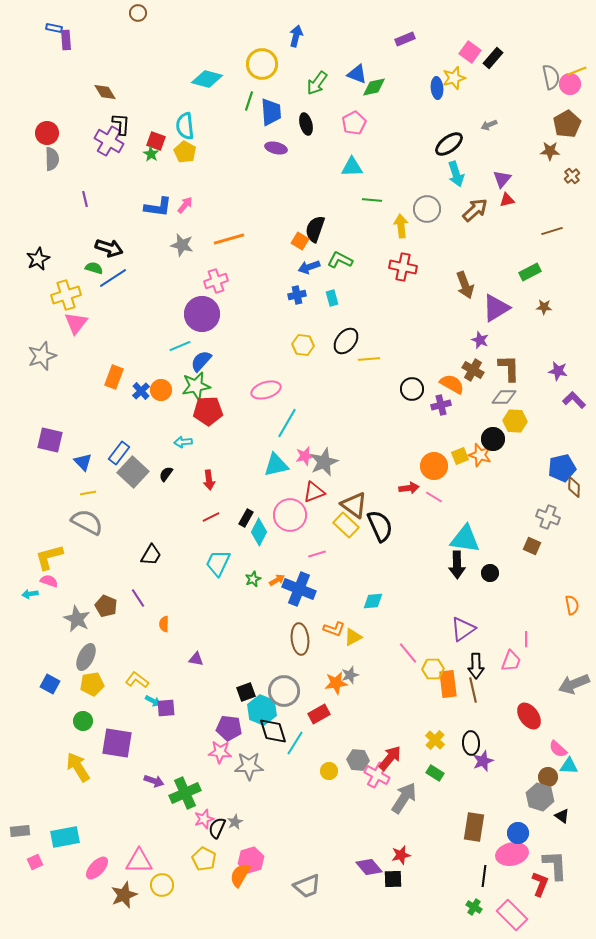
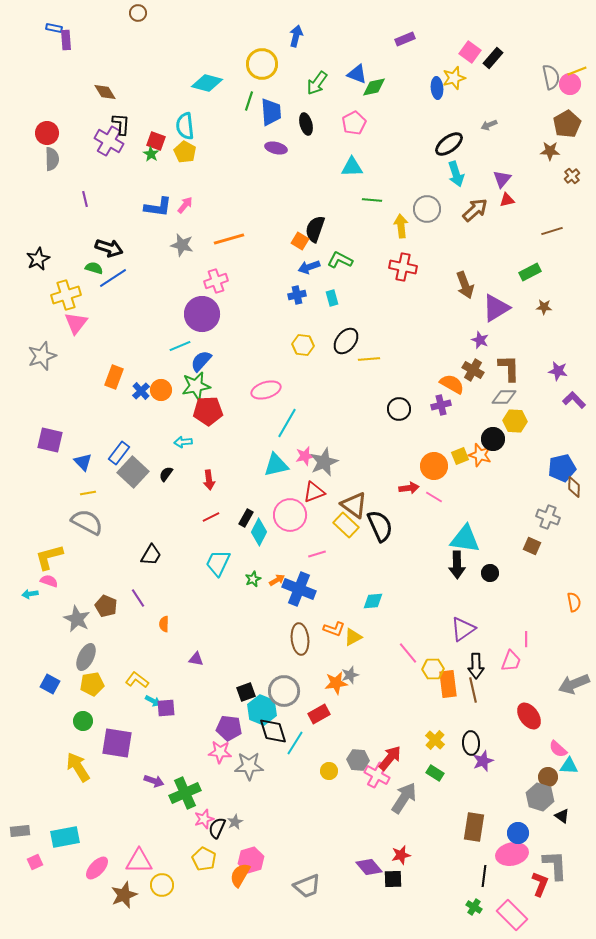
cyan diamond at (207, 79): moved 4 px down
black circle at (412, 389): moved 13 px left, 20 px down
orange semicircle at (572, 605): moved 2 px right, 3 px up
